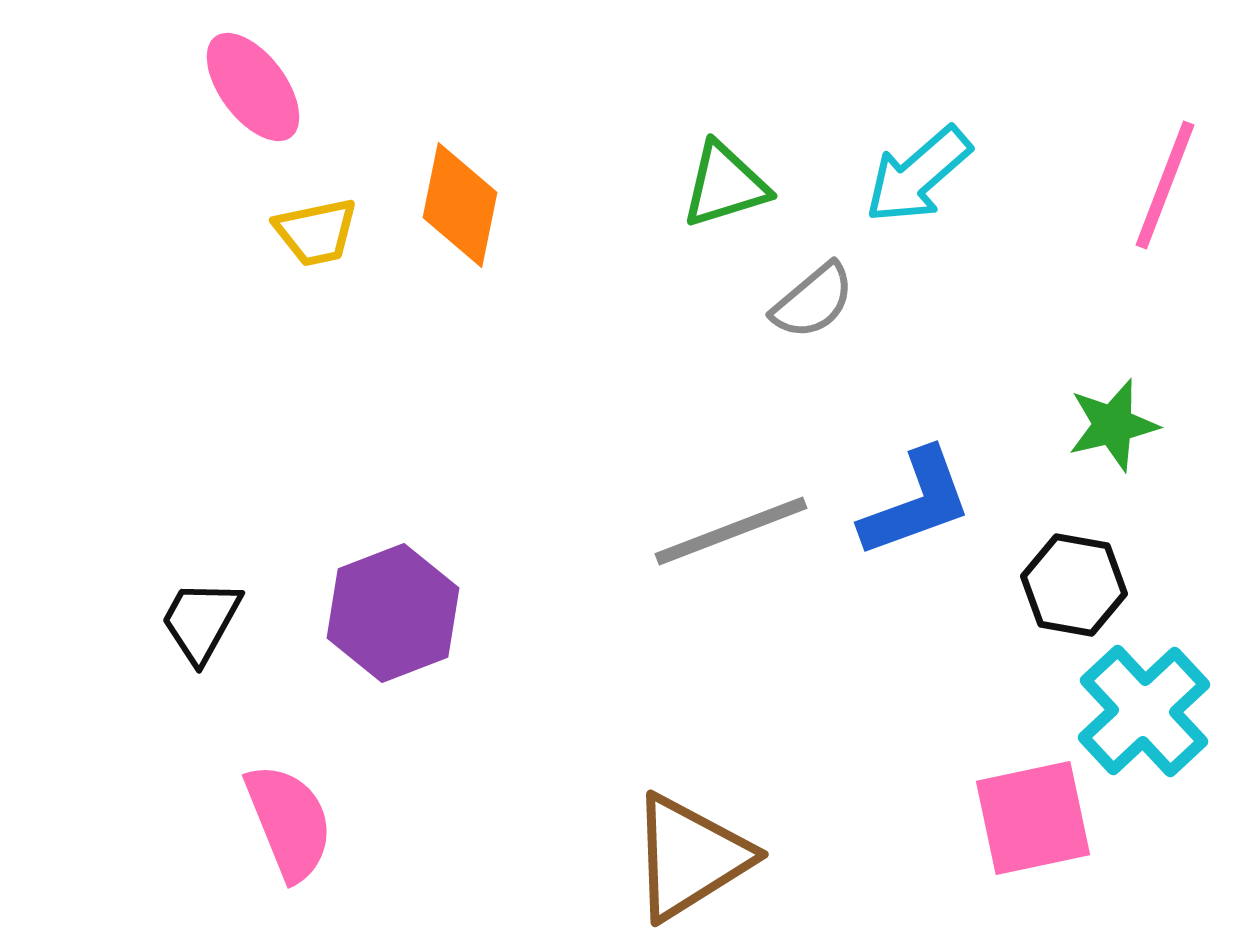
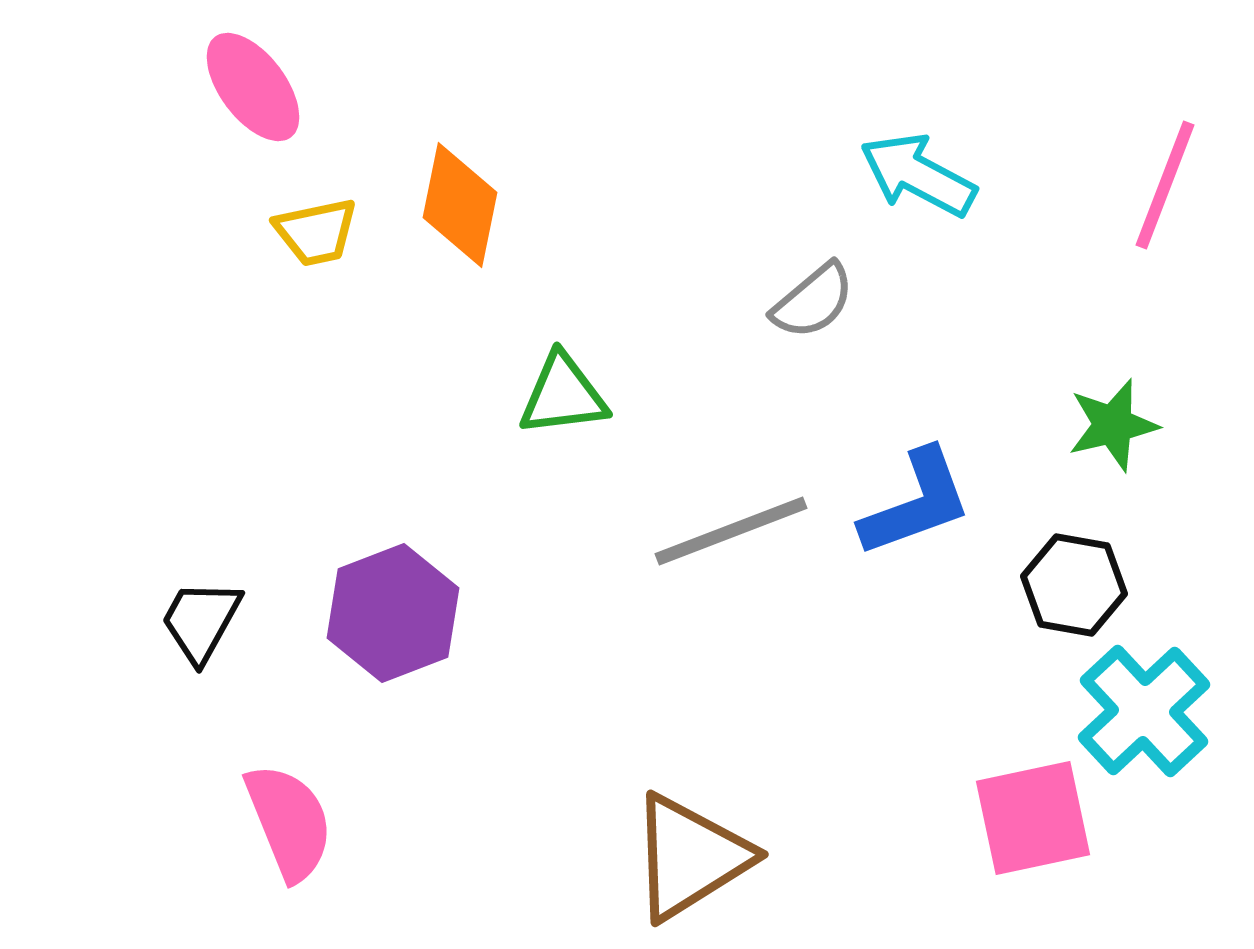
cyan arrow: rotated 69 degrees clockwise
green triangle: moved 162 px left, 210 px down; rotated 10 degrees clockwise
